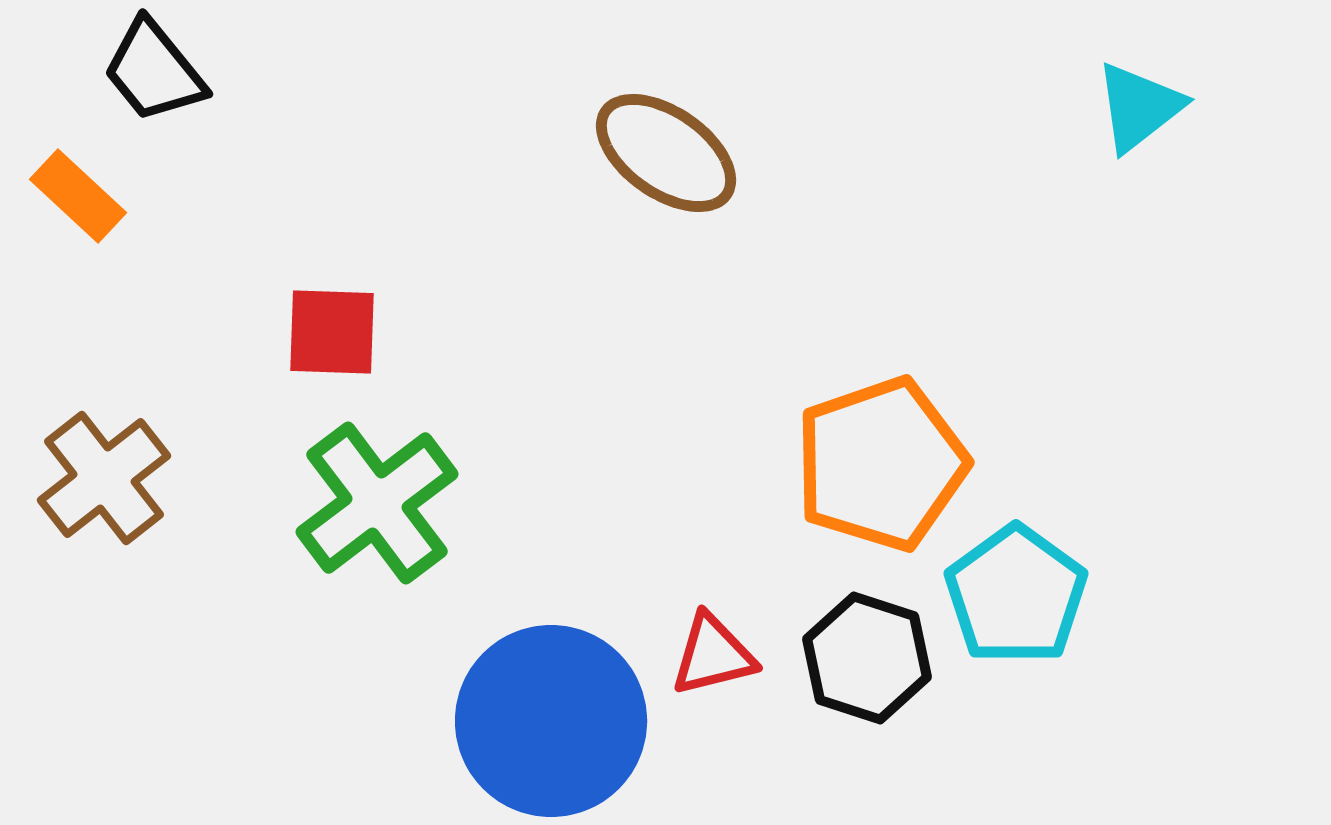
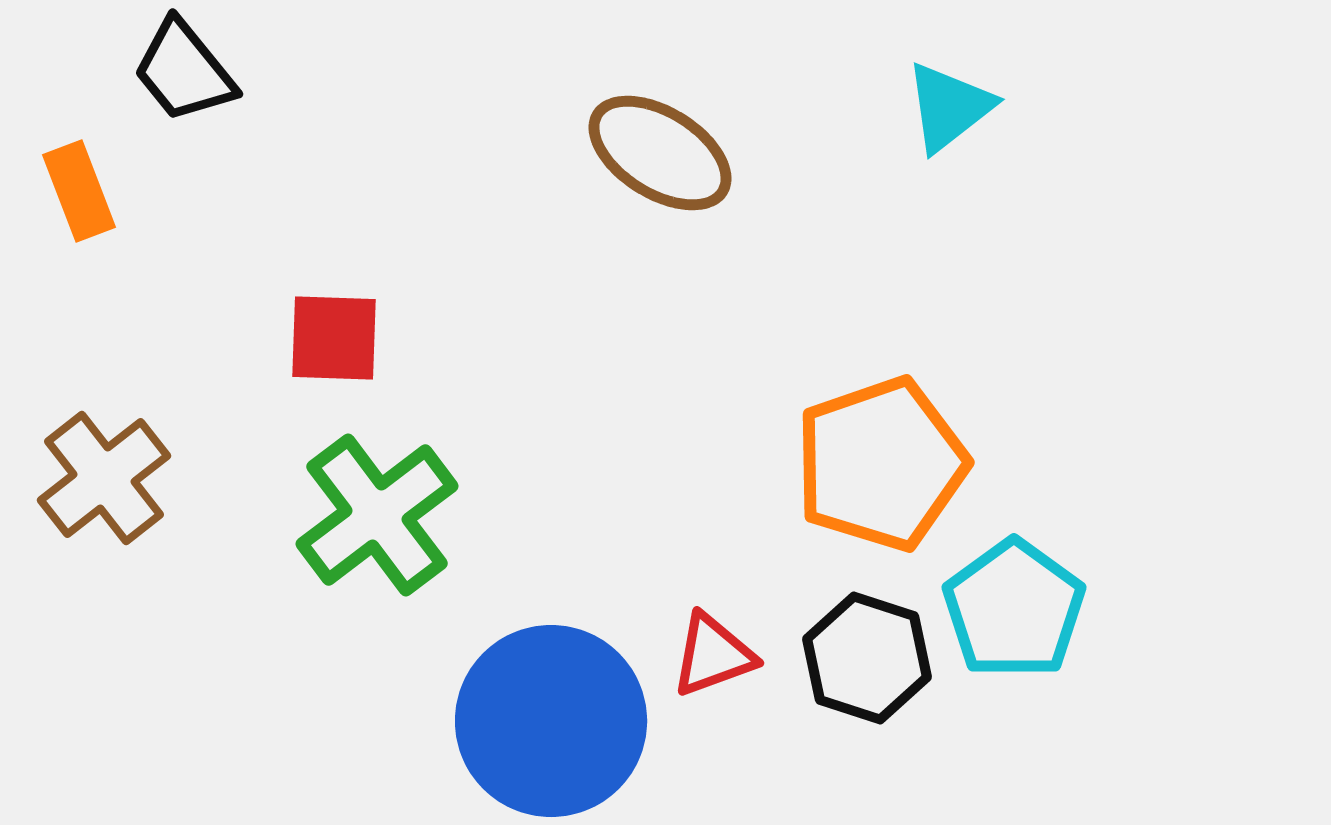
black trapezoid: moved 30 px right
cyan triangle: moved 190 px left
brown ellipse: moved 6 px left; rotated 3 degrees counterclockwise
orange rectangle: moved 1 px right, 5 px up; rotated 26 degrees clockwise
red square: moved 2 px right, 6 px down
green cross: moved 12 px down
cyan pentagon: moved 2 px left, 14 px down
red triangle: rotated 6 degrees counterclockwise
